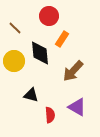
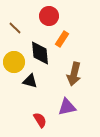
yellow circle: moved 1 px down
brown arrow: moved 1 px right, 3 px down; rotated 30 degrees counterclockwise
black triangle: moved 1 px left, 14 px up
purple triangle: moved 10 px left; rotated 42 degrees counterclockwise
red semicircle: moved 10 px left, 5 px down; rotated 28 degrees counterclockwise
